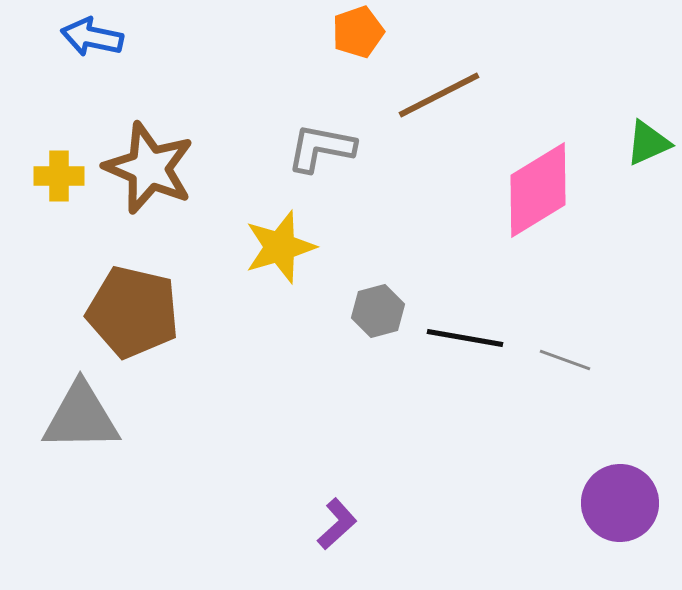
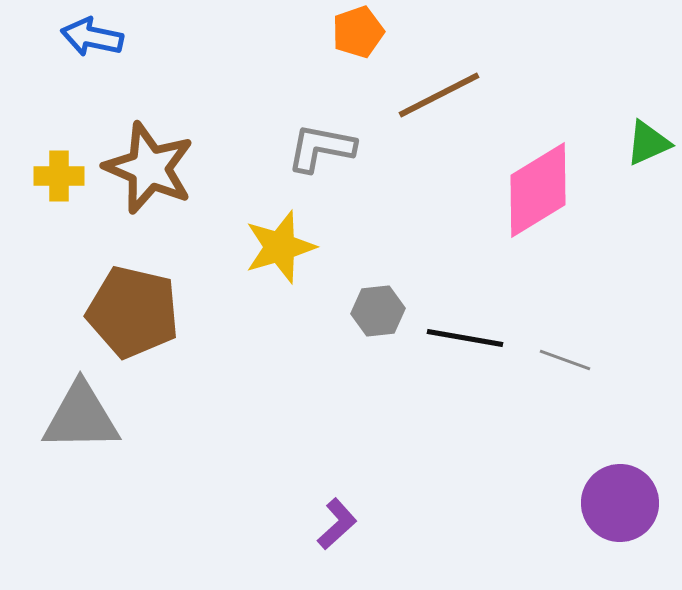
gray hexagon: rotated 9 degrees clockwise
